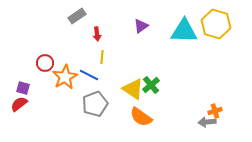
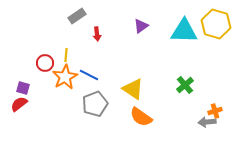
yellow line: moved 36 px left, 2 px up
green cross: moved 34 px right
